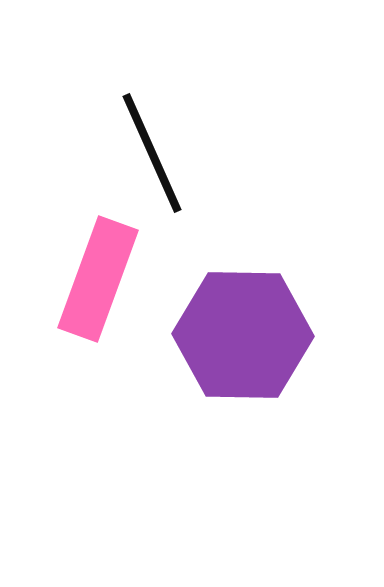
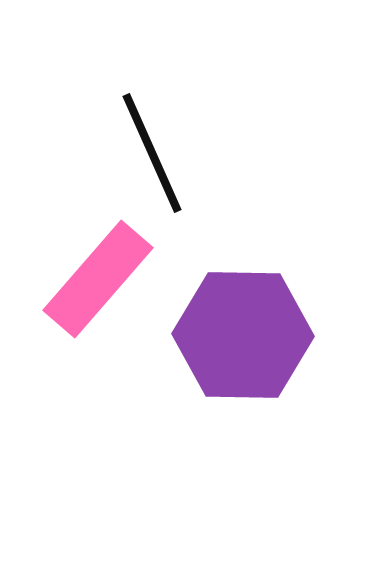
pink rectangle: rotated 21 degrees clockwise
